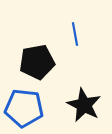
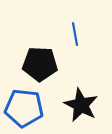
black pentagon: moved 3 px right, 2 px down; rotated 12 degrees clockwise
black star: moved 3 px left
